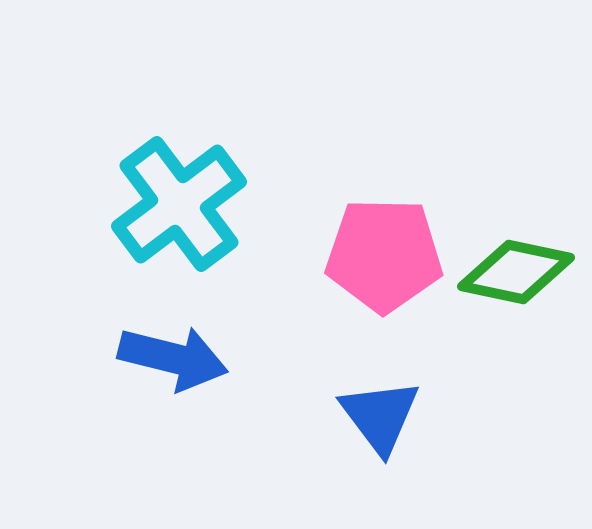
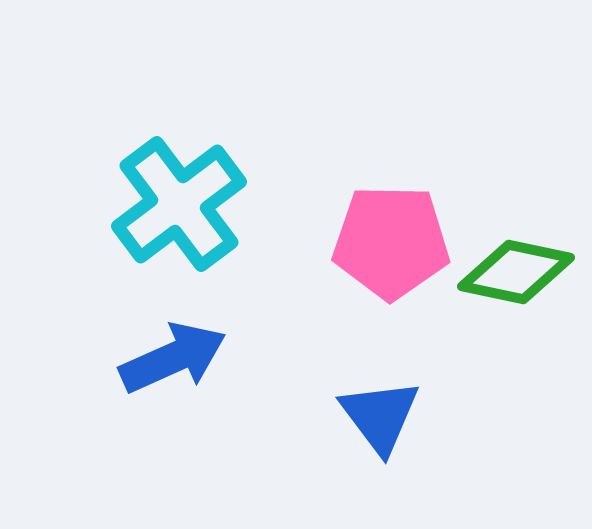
pink pentagon: moved 7 px right, 13 px up
blue arrow: rotated 38 degrees counterclockwise
